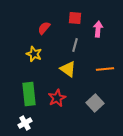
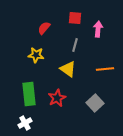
yellow star: moved 2 px right, 1 px down; rotated 14 degrees counterclockwise
